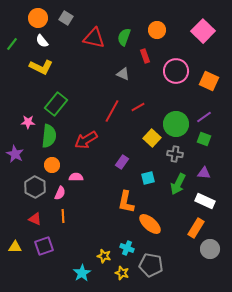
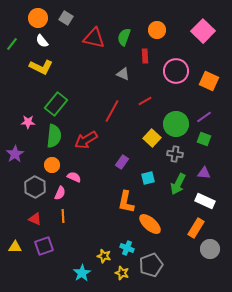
red rectangle at (145, 56): rotated 16 degrees clockwise
red line at (138, 107): moved 7 px right, 6 px up
green semicircle at (49, 136): moved 5 px right
purple star at (15, 154): rotated 12 degrees clockwise
pink semicircle at (76, 177): moved 2 px left; rotated 24 degrees clockwise
gray pentagon at (151, 265): rotated 30 degrees counterclockwise
